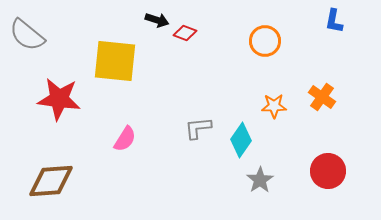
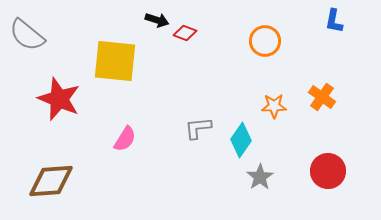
red star: rotated 15 degrees clockwise
gray star: moved 3 px up
